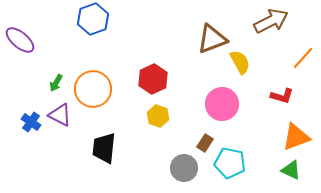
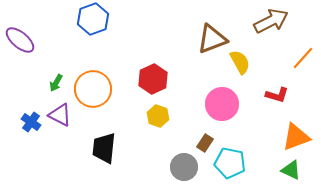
red L-shape: moved 5 px left, 1 px up
gray circle: moved 1 px up
